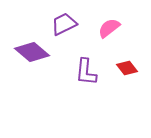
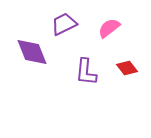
purple diamond: rotated 28 degrees clockwise
